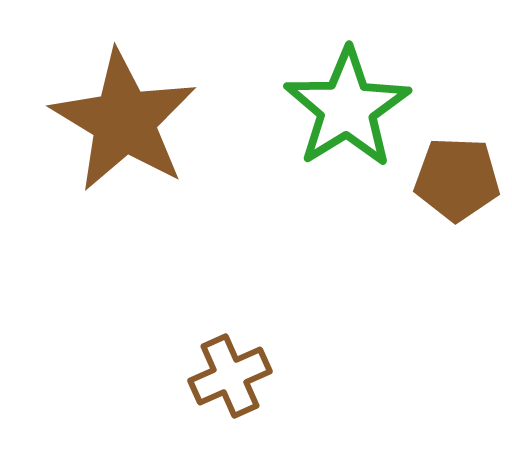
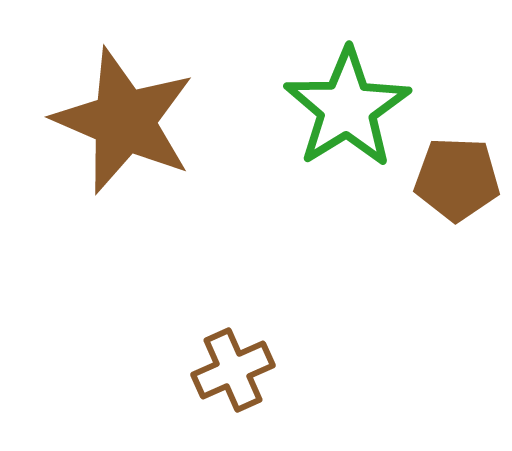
brown star: rotated 8 degrees counterclockwise
brown cross: moved 3 px right, 6 px up
